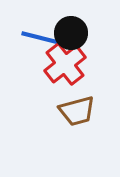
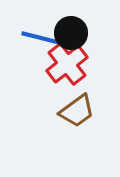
red cross: moved 2 px right
brown trapezoid: rotated 21 degrees counterclockwise
